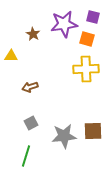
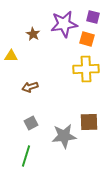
brown square: moved 4 px left, 9 px up
